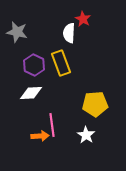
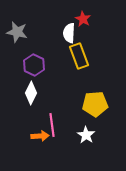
yellow rectangle: moved 18 px right, 7 px up
white diamond: rotated 60 degrees counterclockwise
